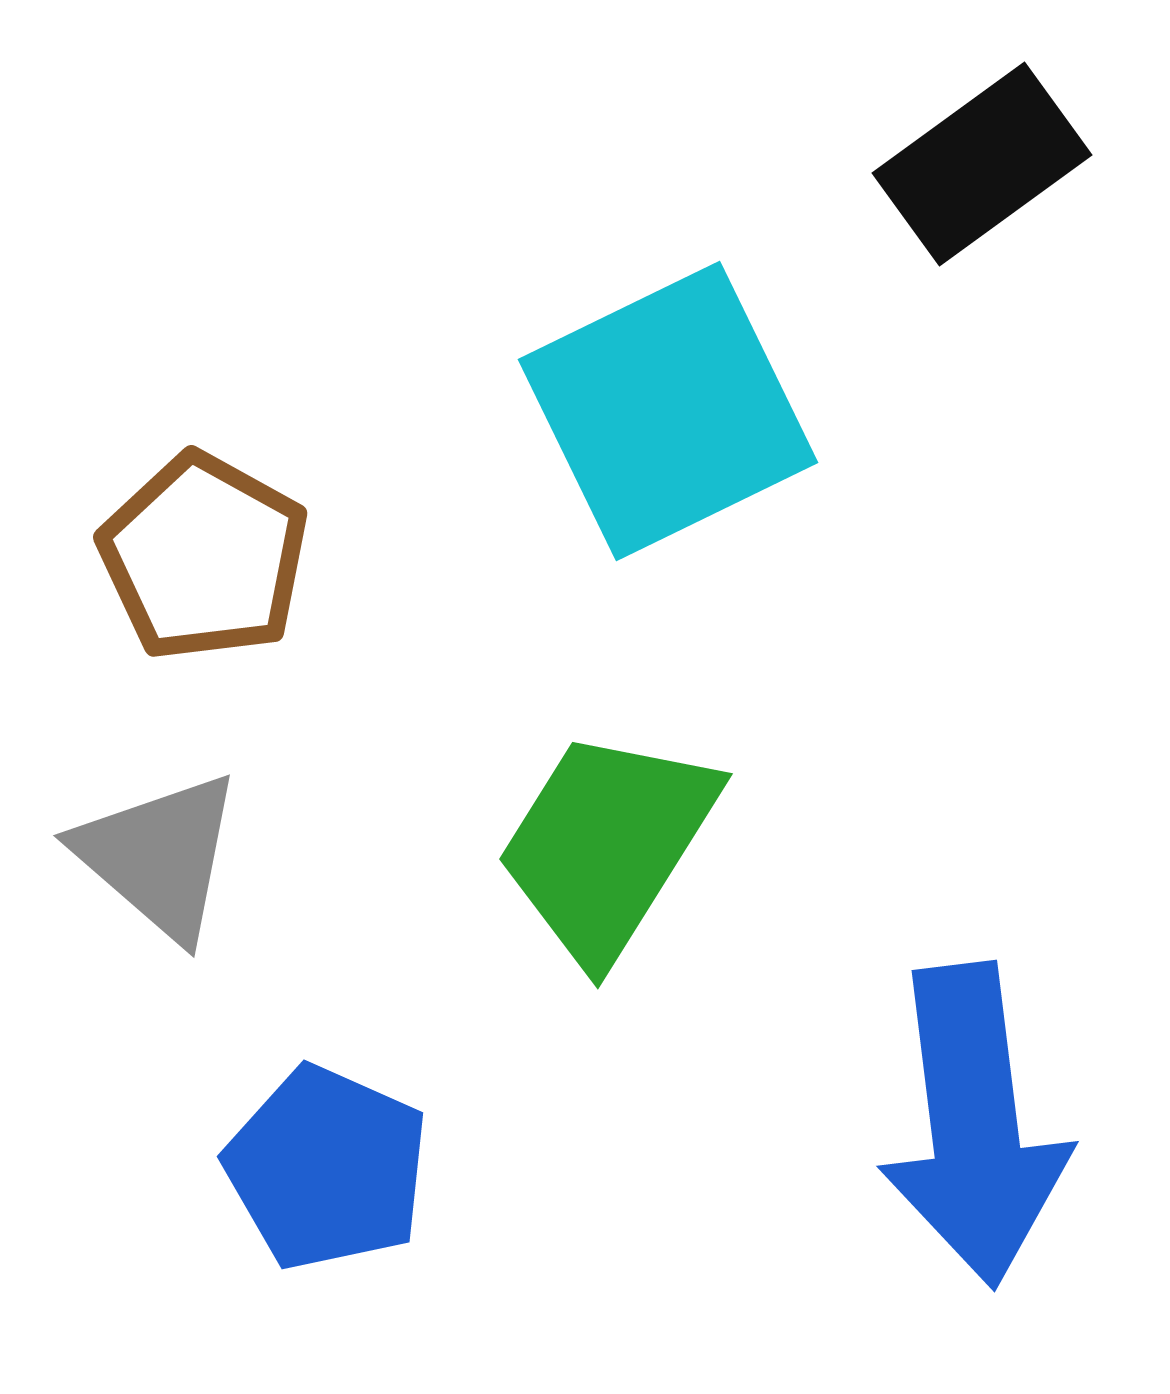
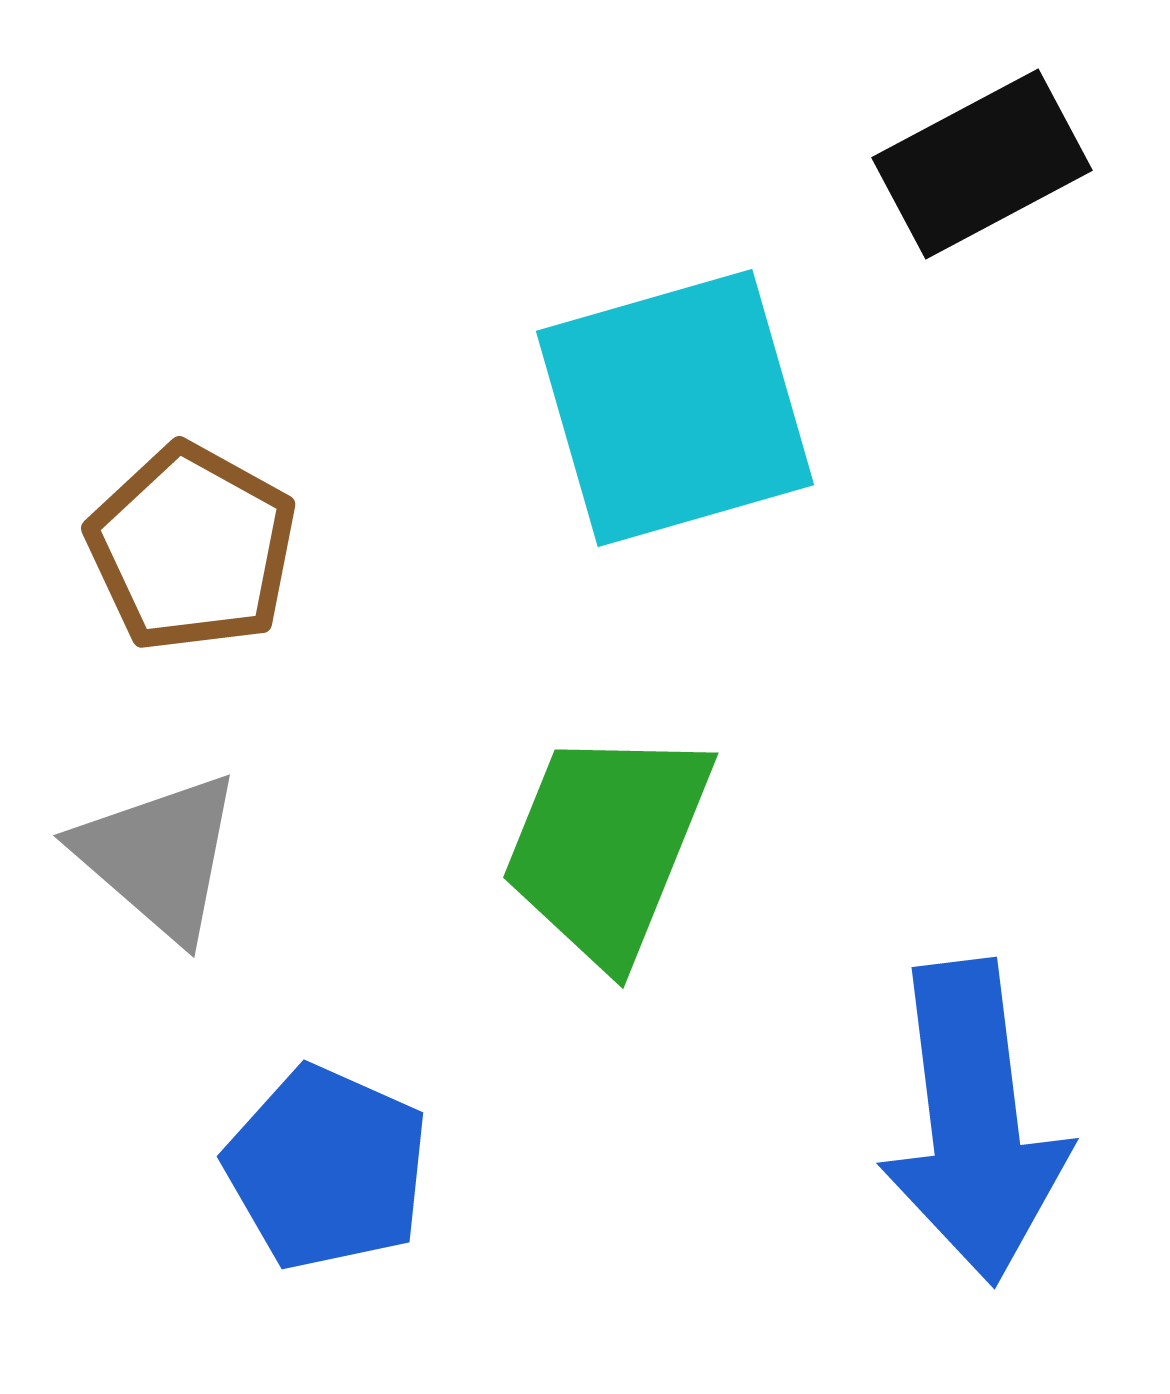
black rectangle: rotated 8 degrees clockwise
cyan square: moved 7 px right, 3 px up; rotated 10 degrees clockwise
brown pentagon: moved 12 px left, 9 px up
green trapezoid: rotated 10 degrees counterclockwise
blue arrow: moved 3 px up
